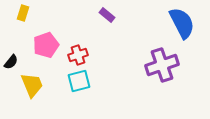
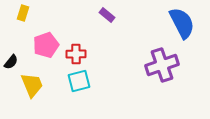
red cross: moved 2 px left, 1 px up; rotated 18 degrees clockwise
